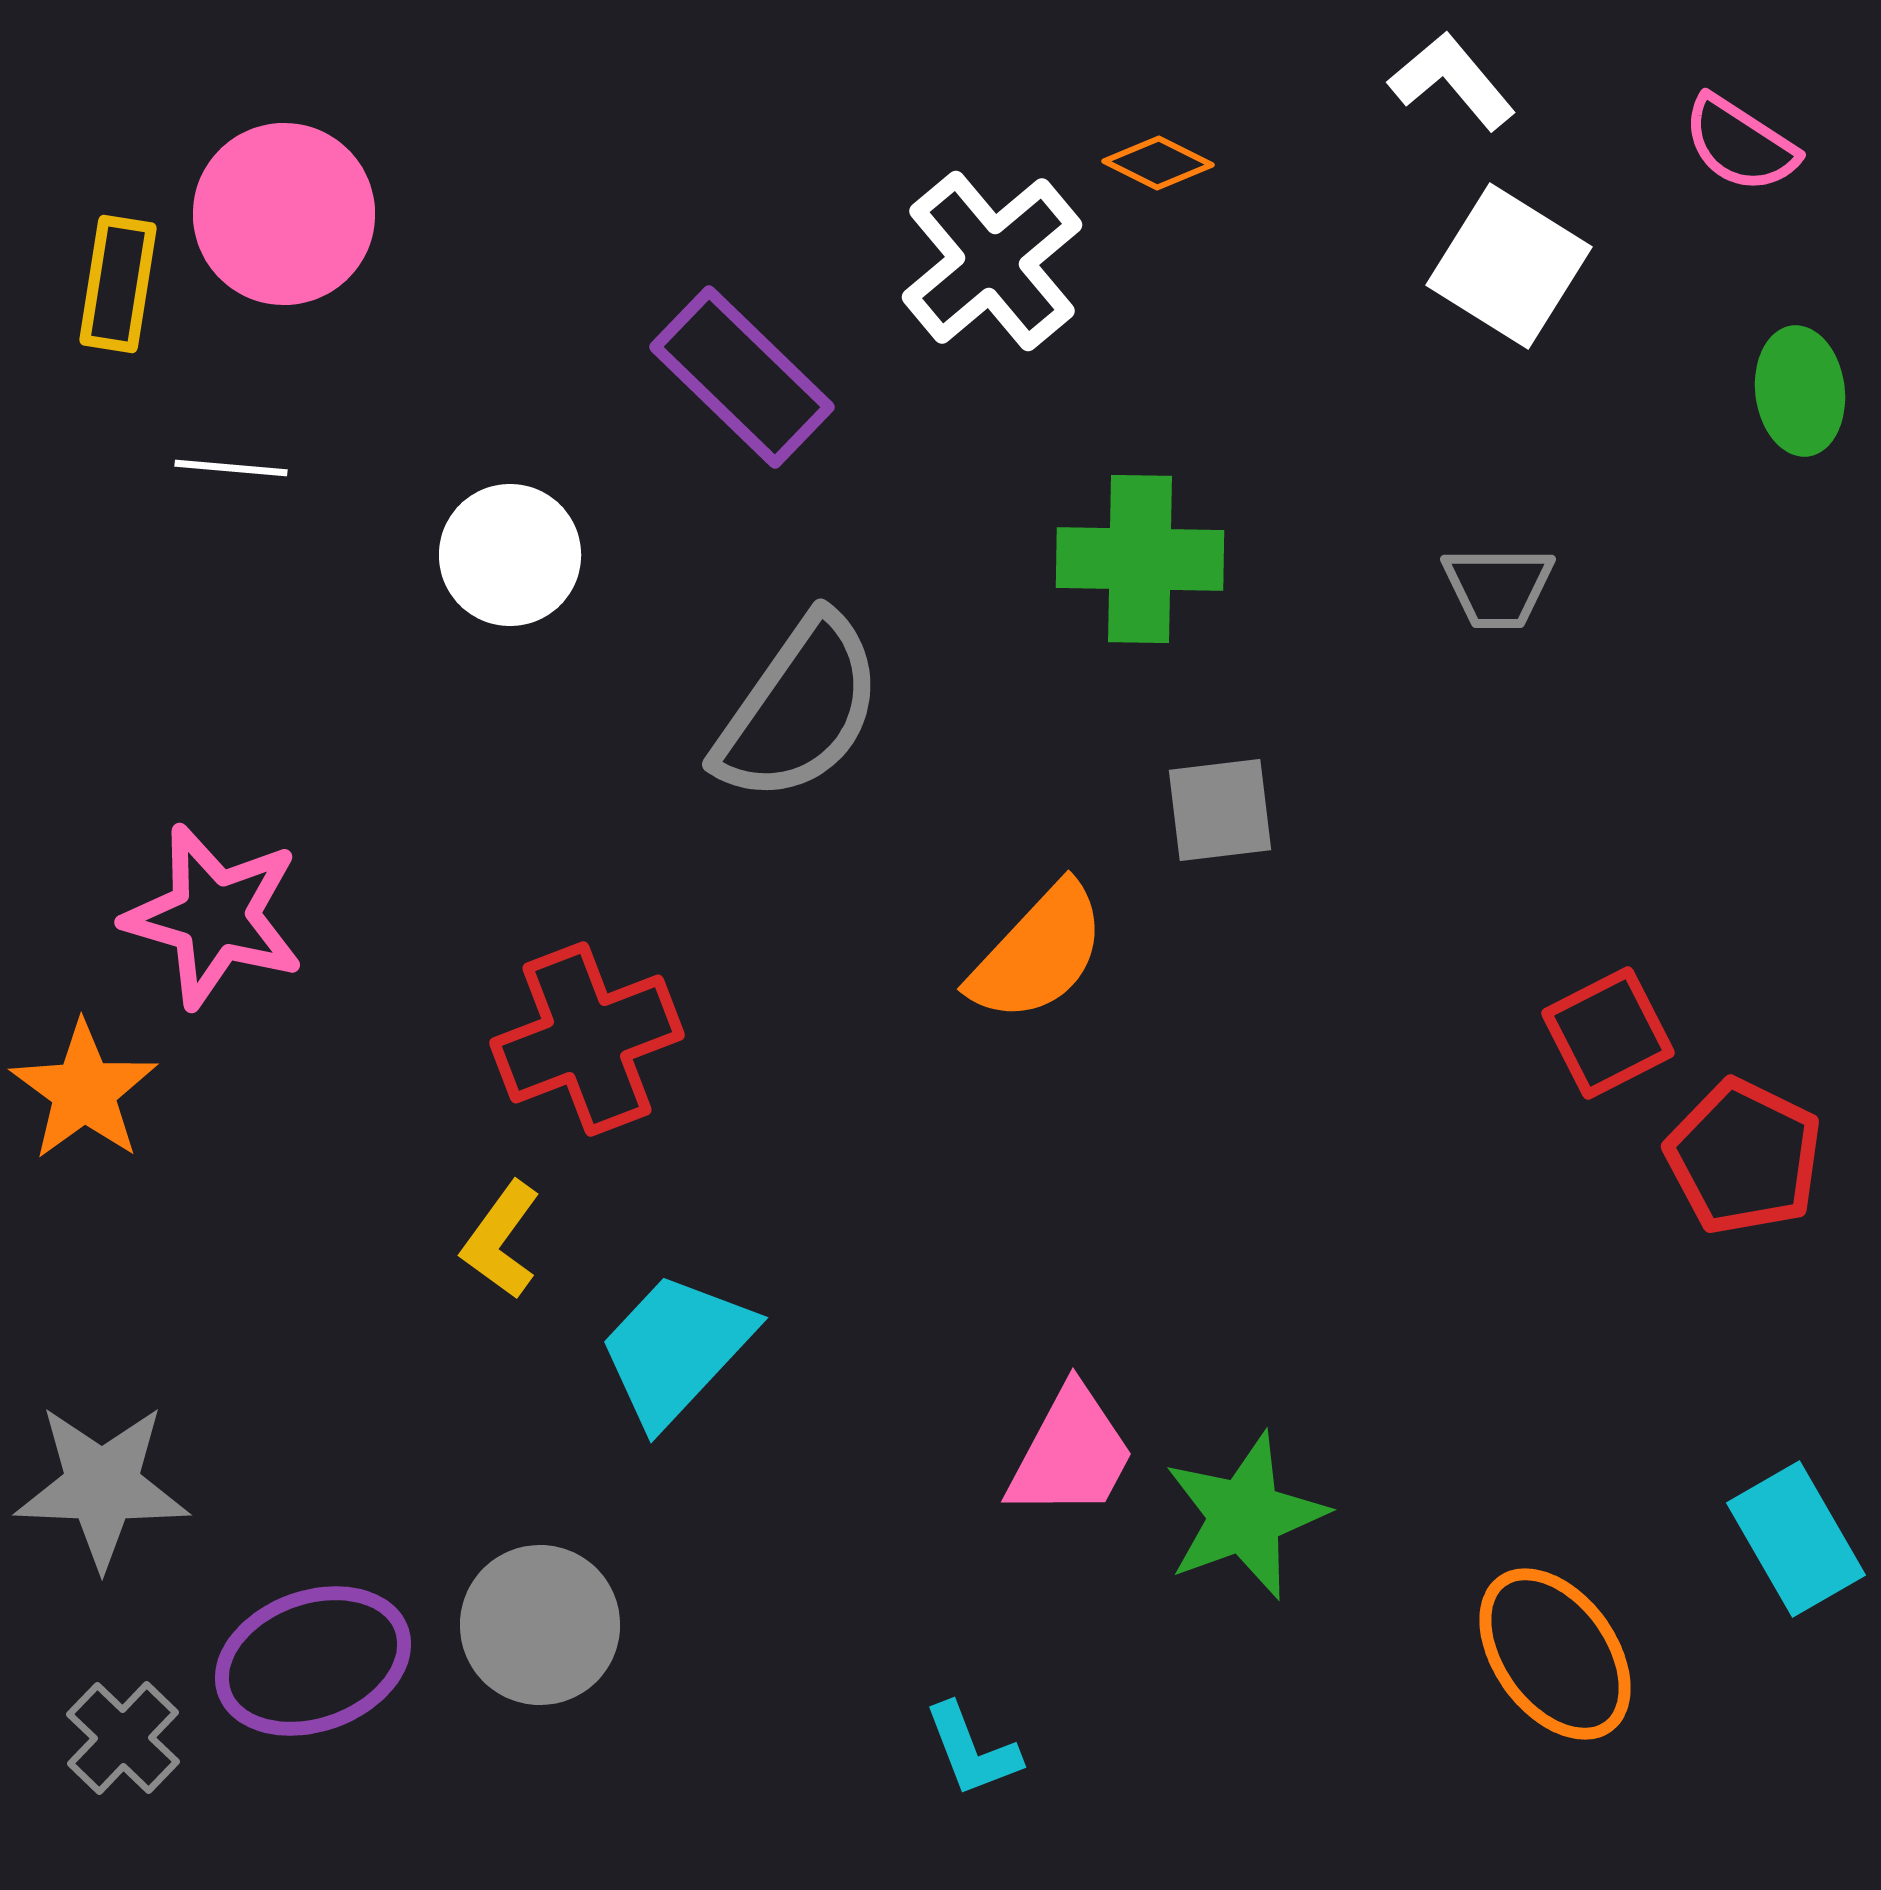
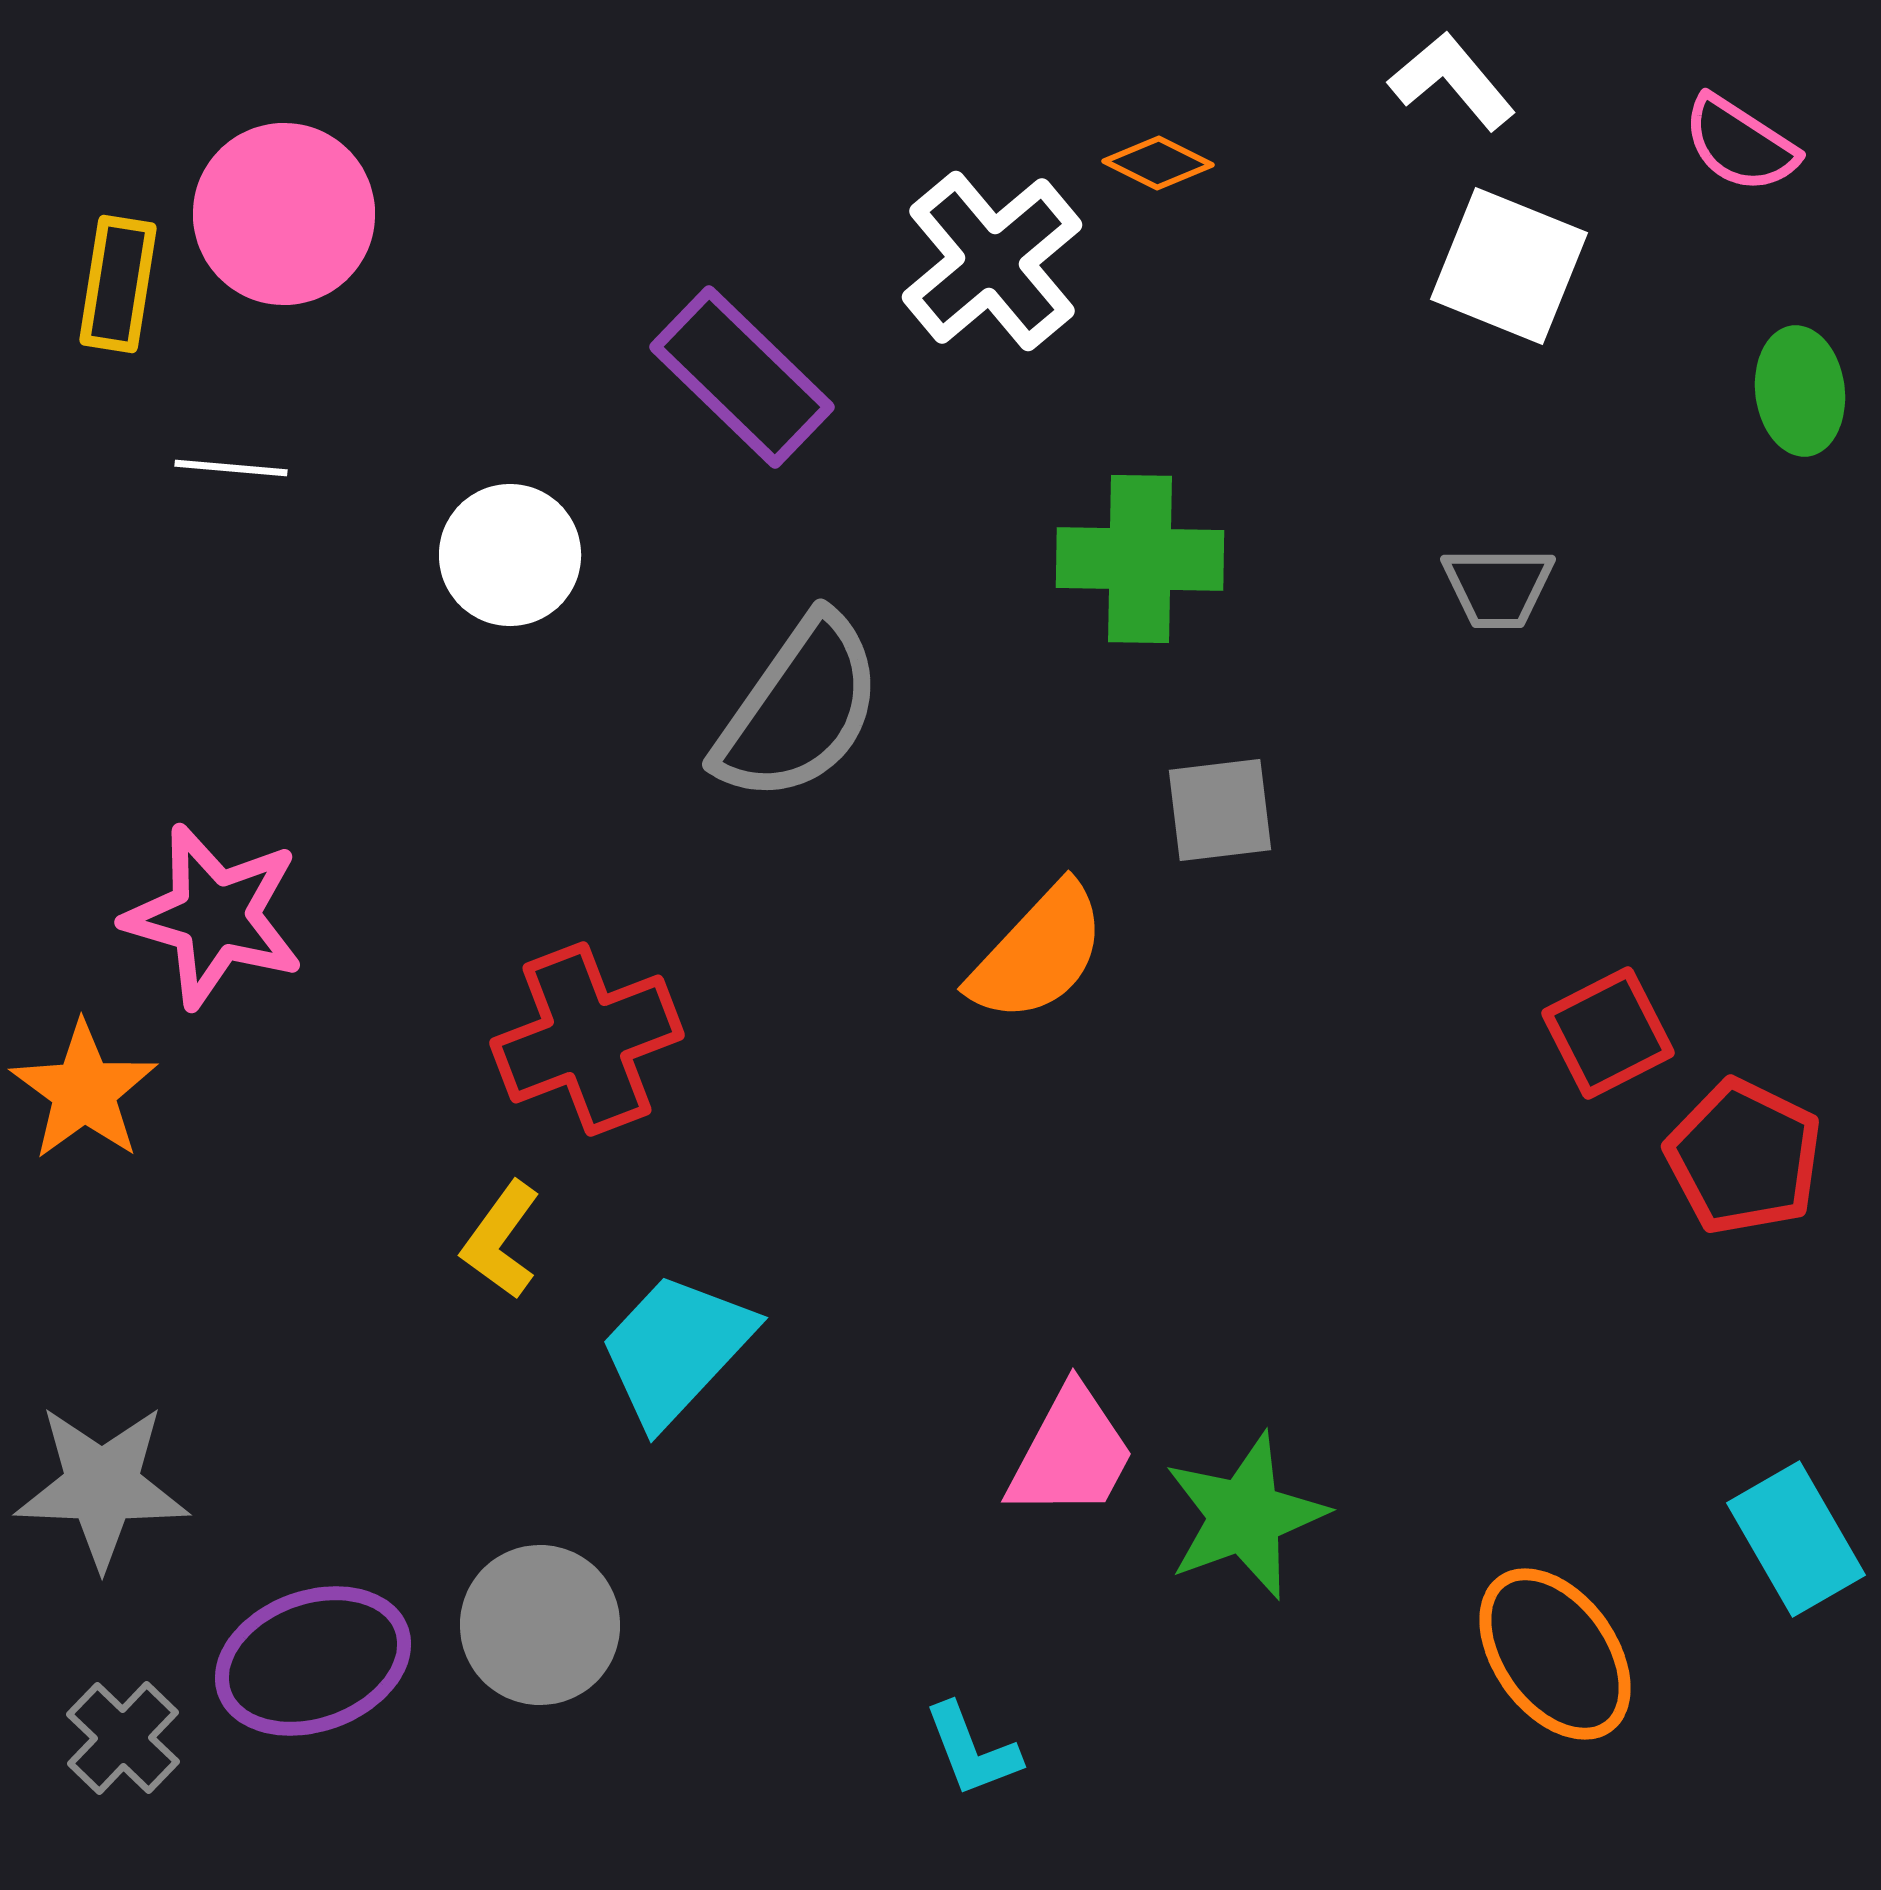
white square: rotated 10 degrees counterclockwise
